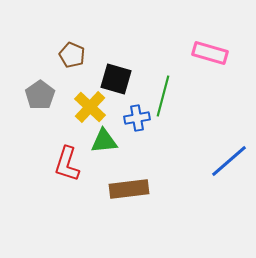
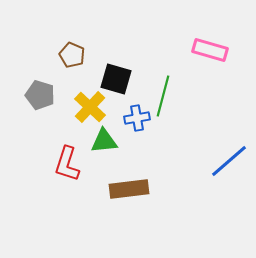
pink rectangle: moved 3 px up
gray pentagon: rotated 20 degrees counterclockwise
